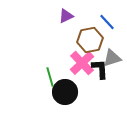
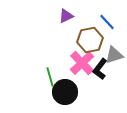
gray triangle: moved 2 px right, 3 px up
black L-shape: rotated 140 degrees counterclockwise
